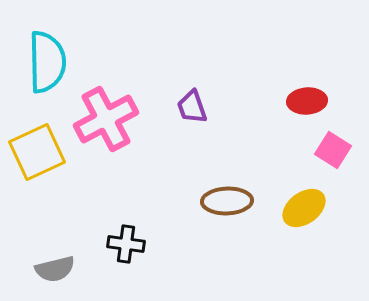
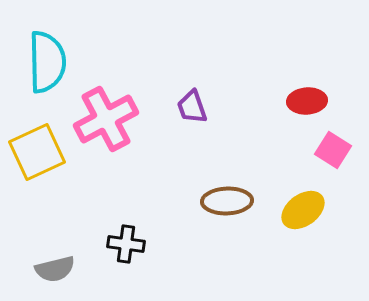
yellow ellipse: moved 1 px left, 2 px down
